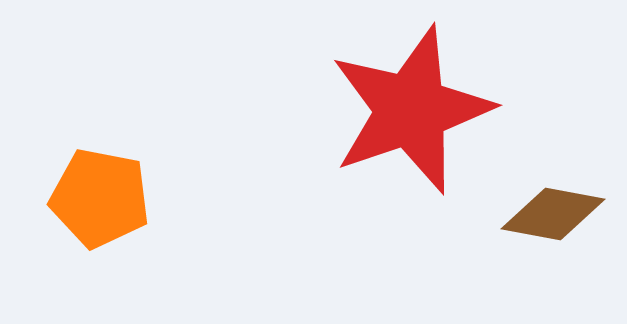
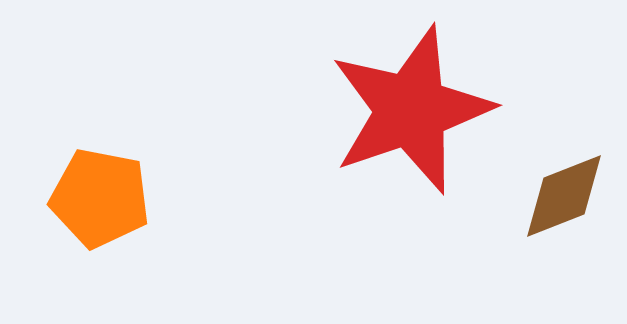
brown diamond: moved 11 px right, 18 px up; rotated 32 degrees counterclockwise
